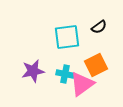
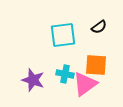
cyan square: moved 4 px left, 2 px up
orange square: rotated 30 degrees clockwise
purple star: moved 9 px down; rotated 30 degrees clockwise
pink triangle: moved 3 px right
